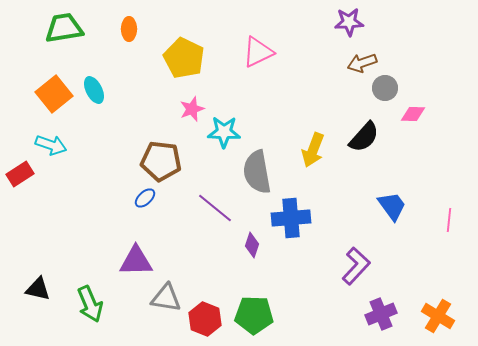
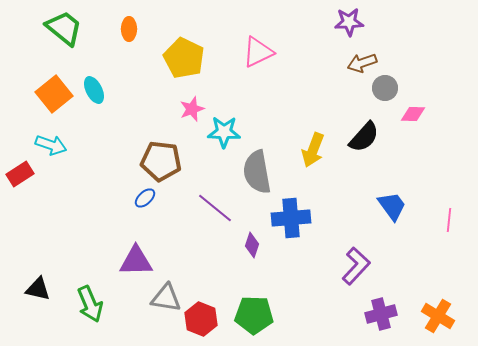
green trapezoid: rotated 48 degrees clockwise
purple cross: rotated 8 degrees clockwise
red hexagon: moved 4 px left
